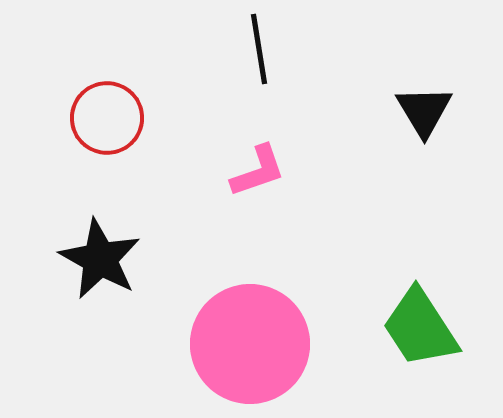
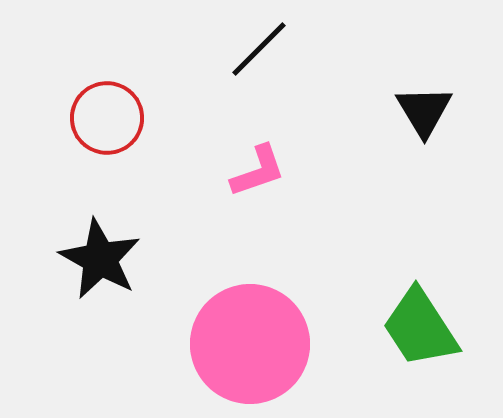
black line: rotated 54 degrees clockwise
